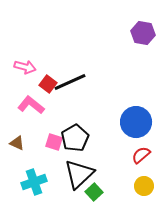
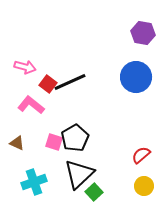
blue circle: moved 45 px up
